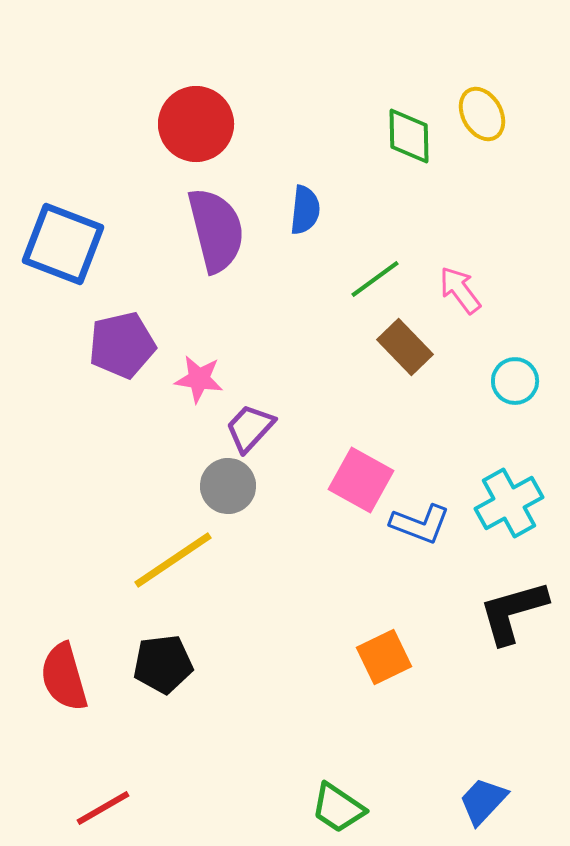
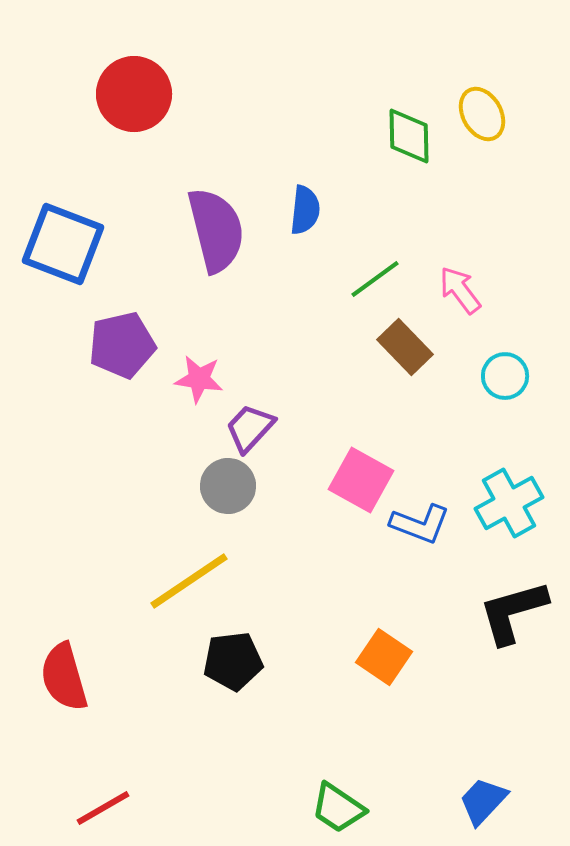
red circle: moved 62 px left, 30 px up
cyan circle: moved 10 px left, 5 px up
yellow line: moved 16 px right, 21 px down
orange square: rotated 30 degrees counterclockwise
black pentagon: moved 70 px right, 3 px up
